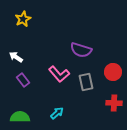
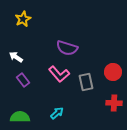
purple semicircle: moved 14 px left, 2 px up
